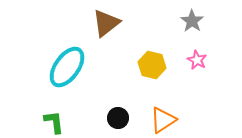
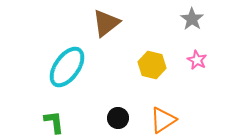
gray star: moved 2 px up
